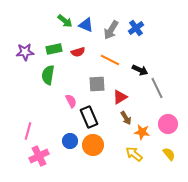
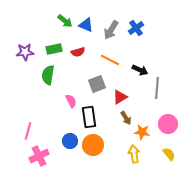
gray square: rotated 18 degrees counterclockwise
gray line: rotated 30 degrees clockwise
black rectangle: rotated 15 degrees clockwise
yellow arrow: rotated 42 degrees clockwise
